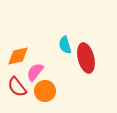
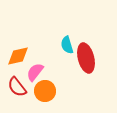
cyan semicircle: moved 2 px right
